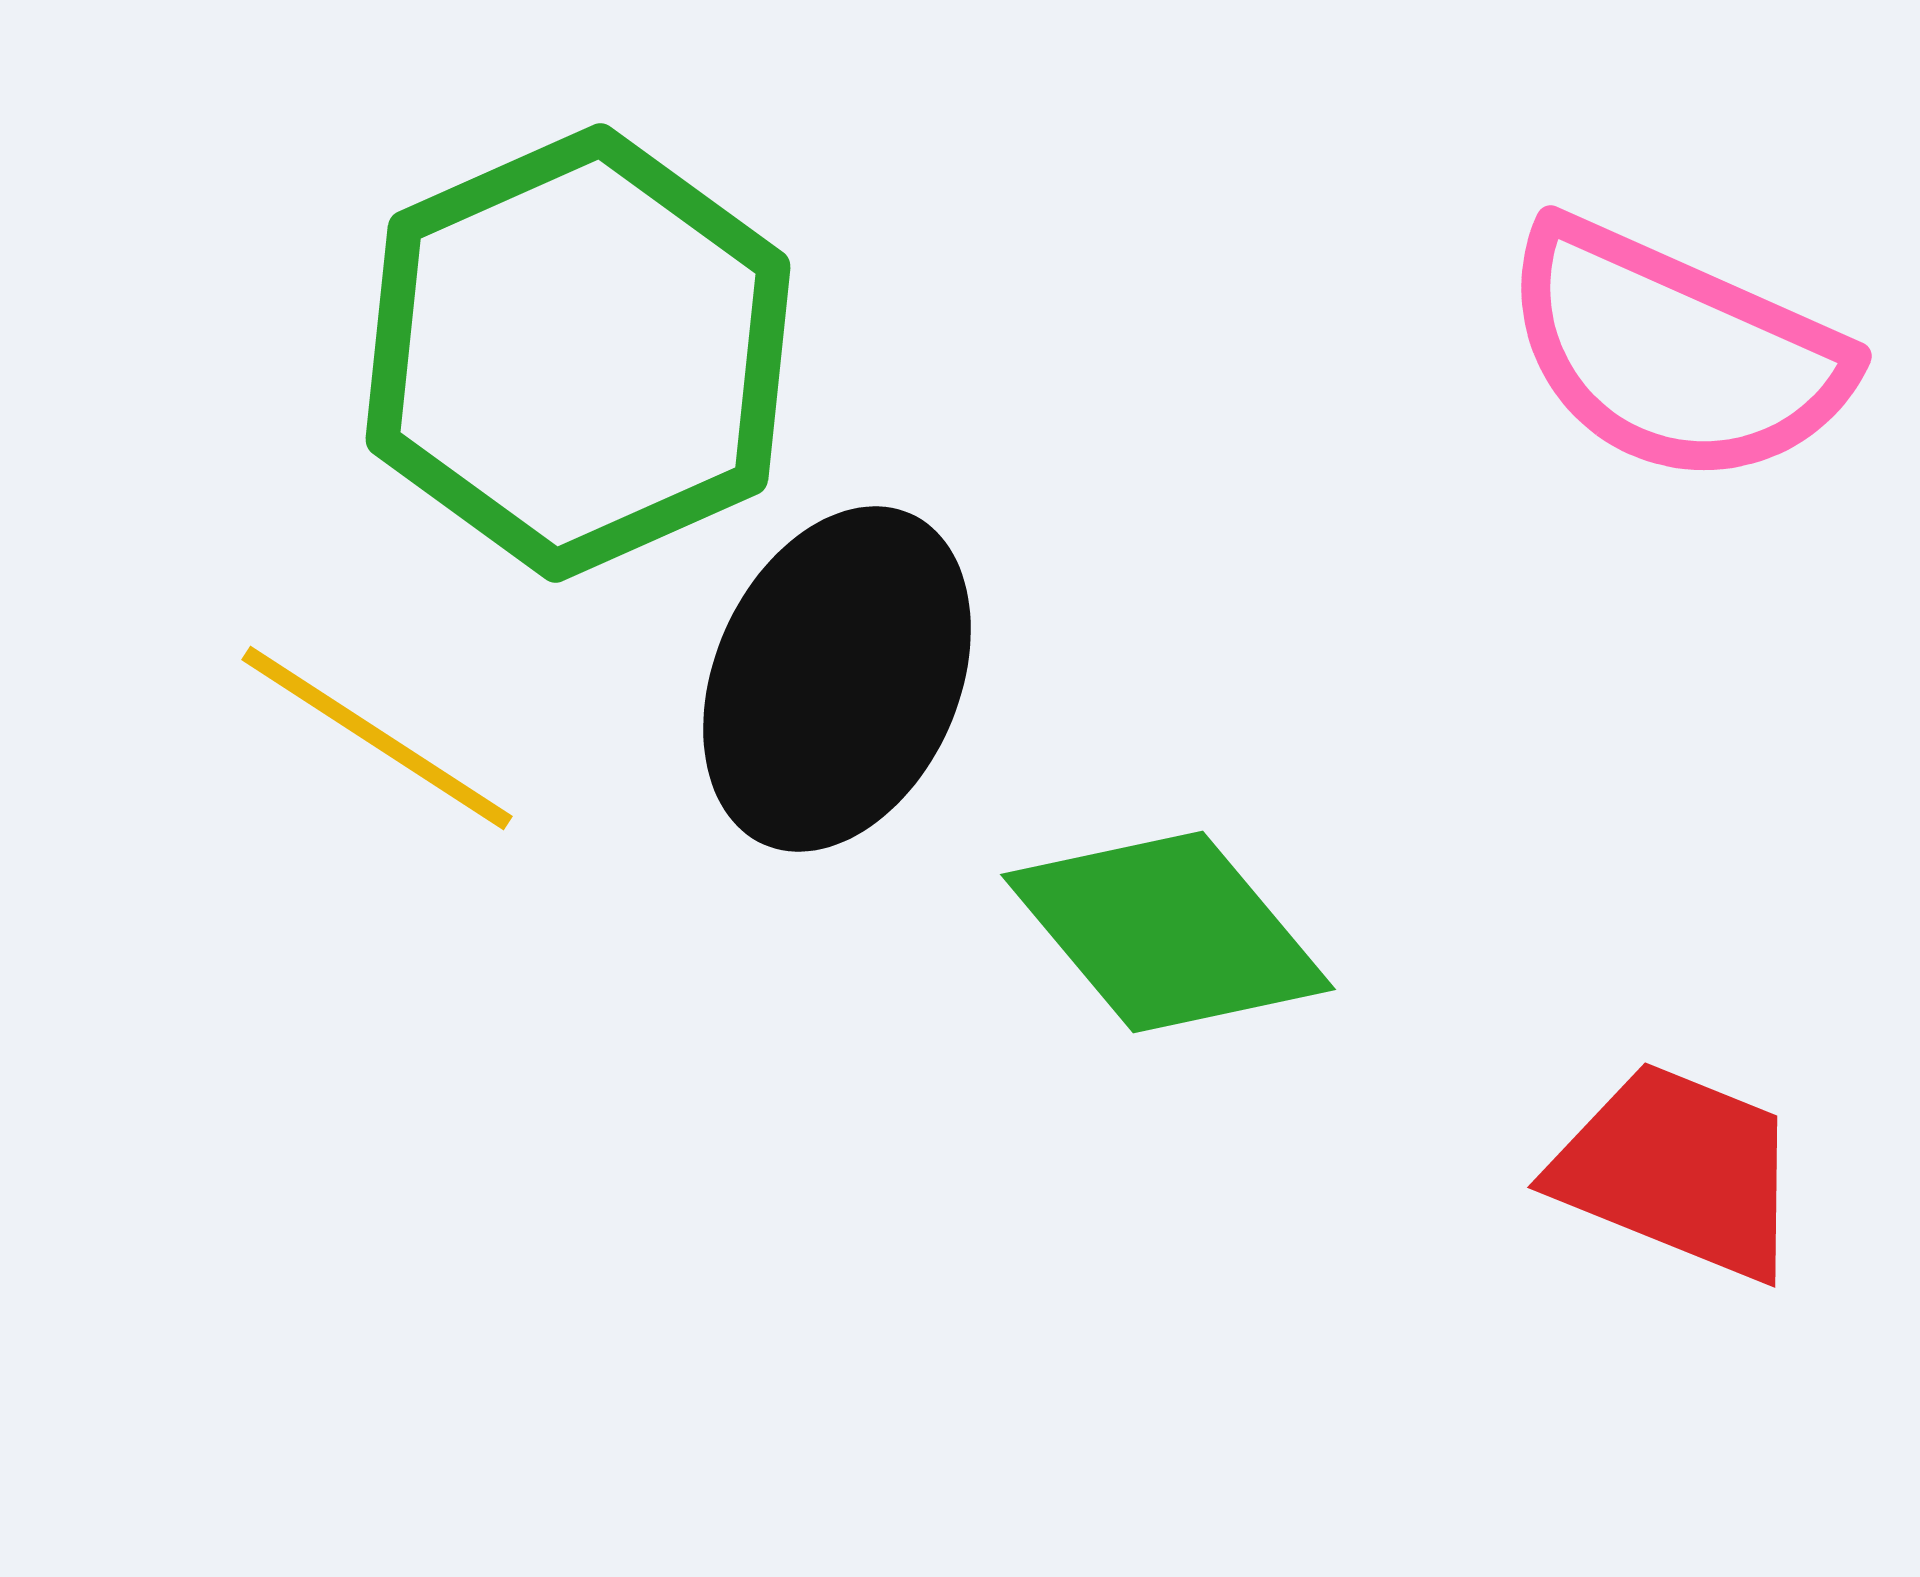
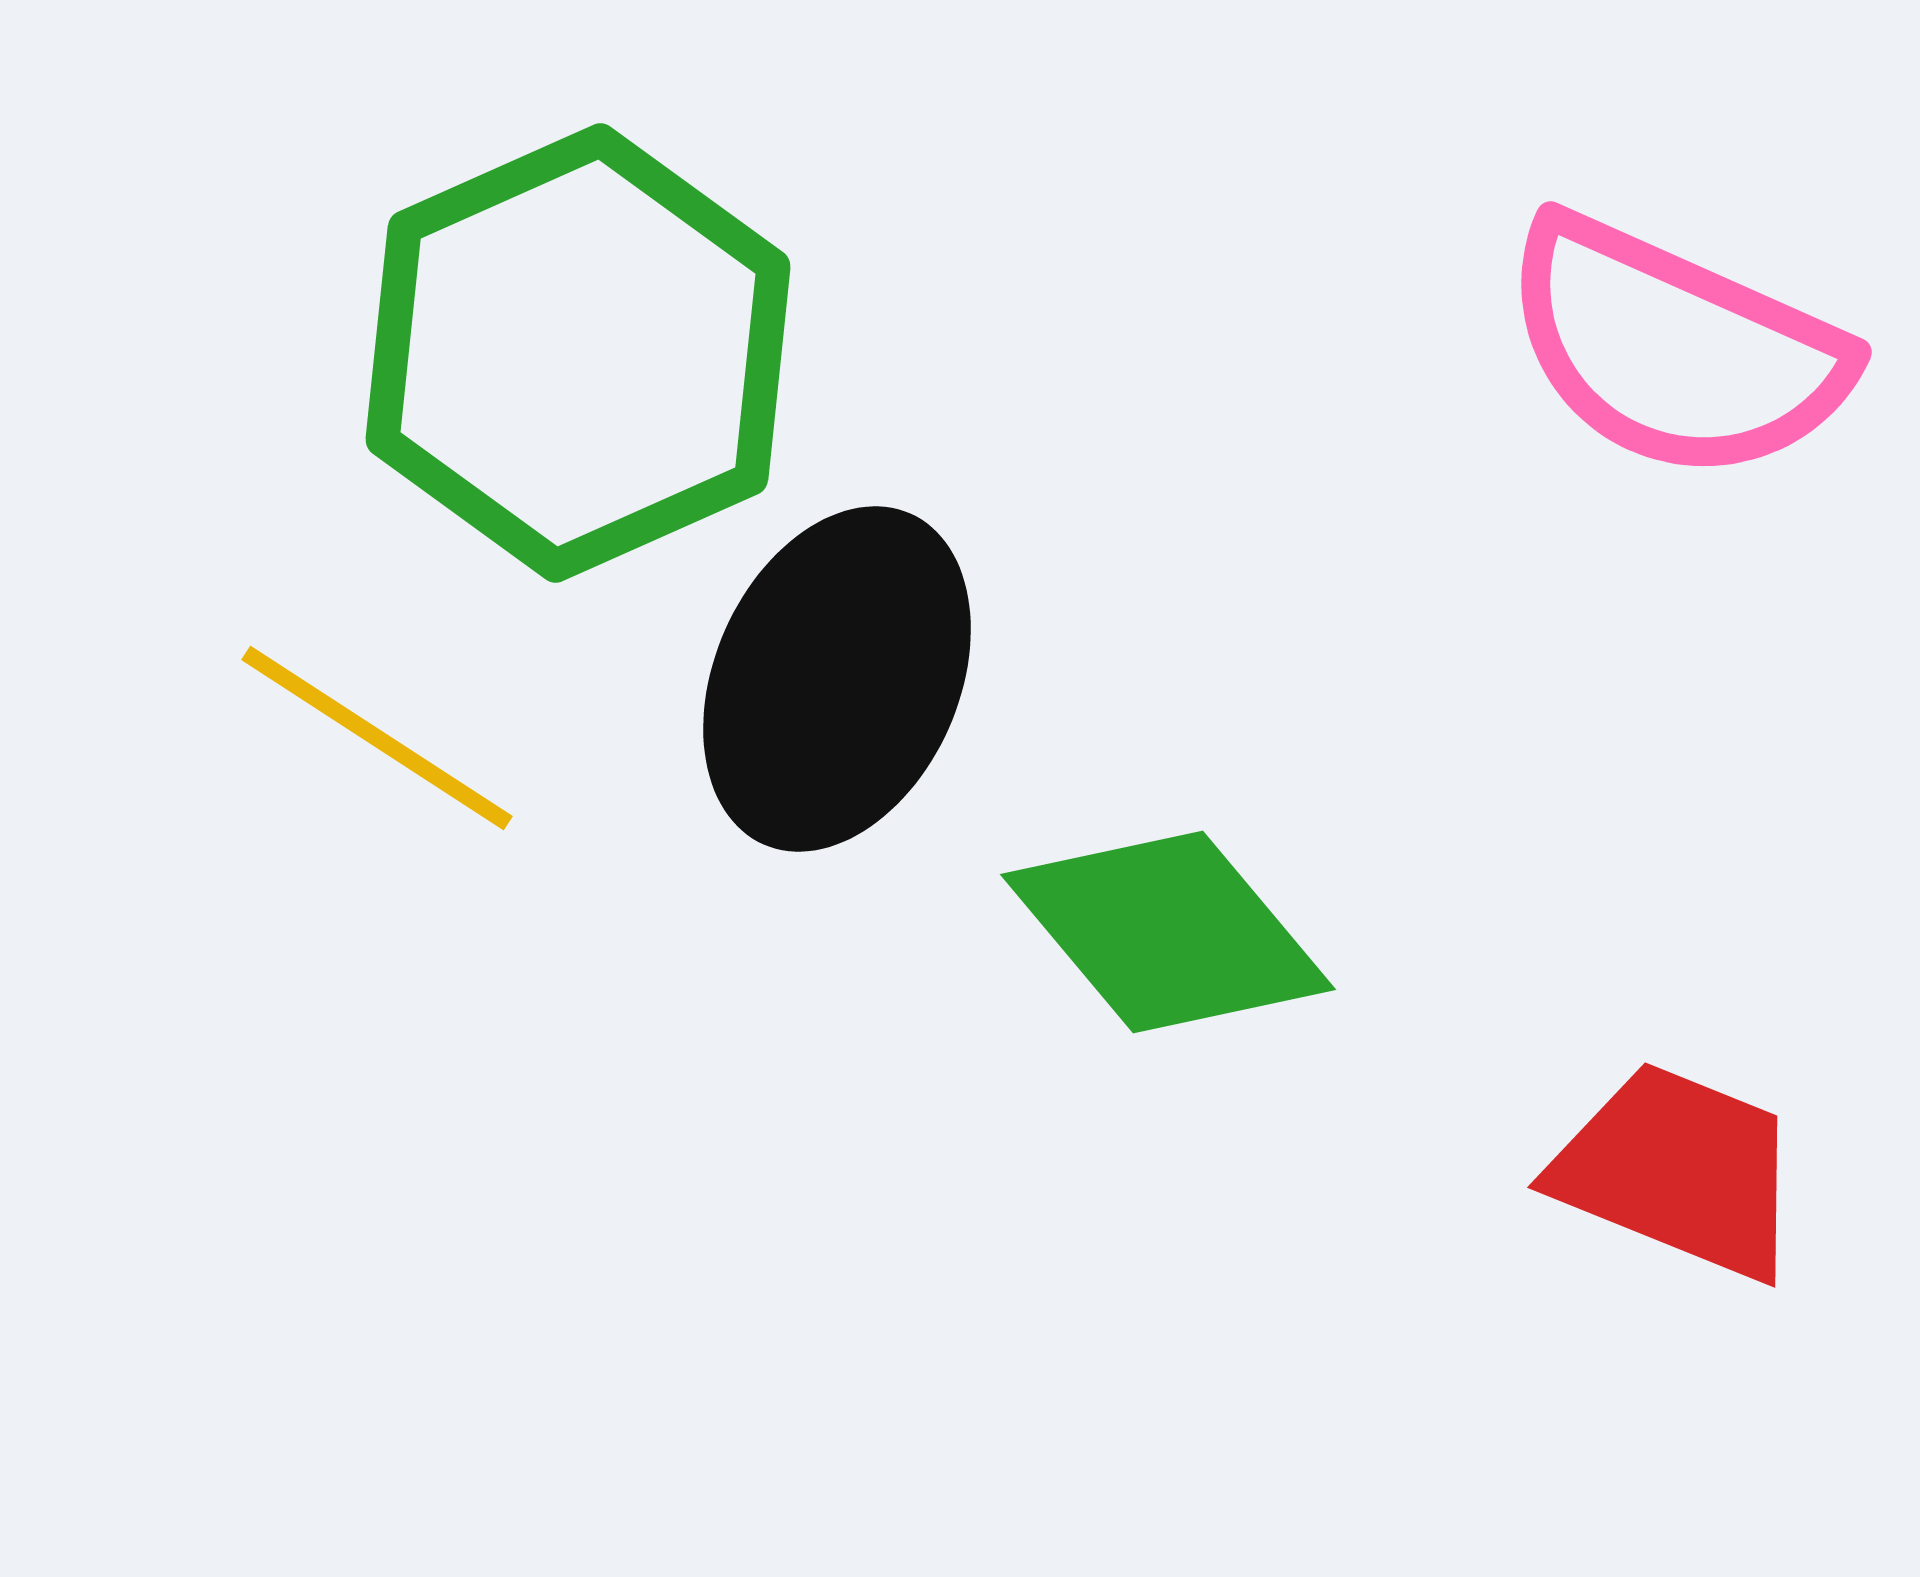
pink semicircle: moved 4 px up
